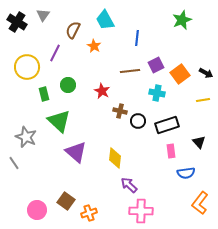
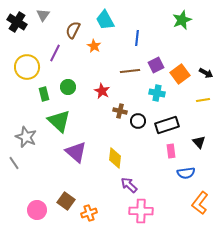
green circle: moved 2 px down
